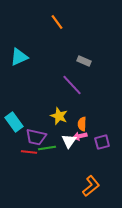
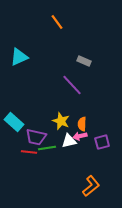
yellow star: moved 2 px right, 5 px down
cyan rectangle: rotated 12 degrees counterclockwise
white triangle: rotated 42 degrees clockwise
